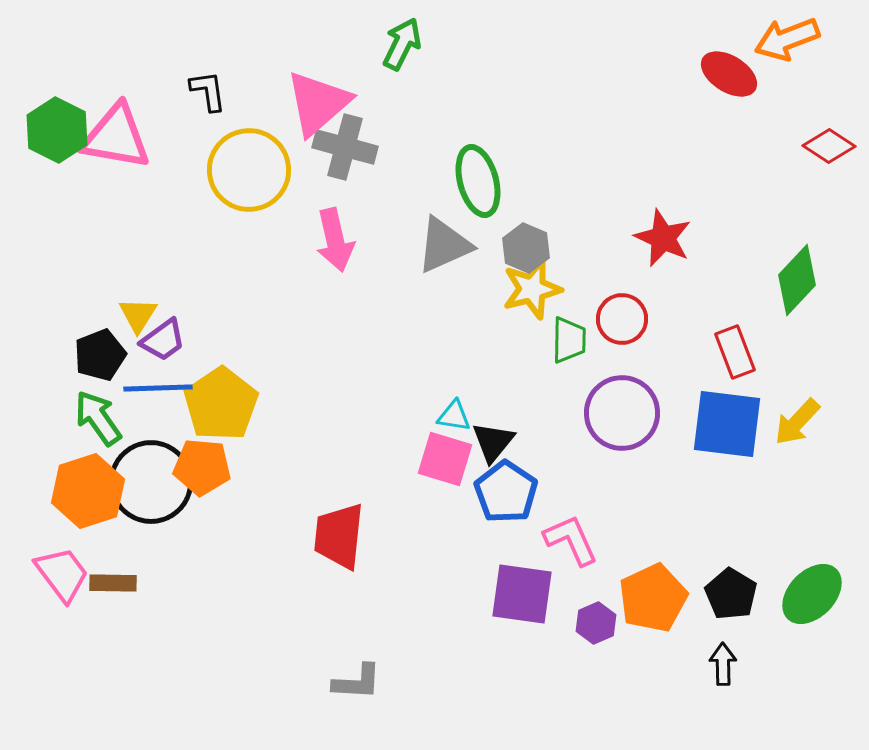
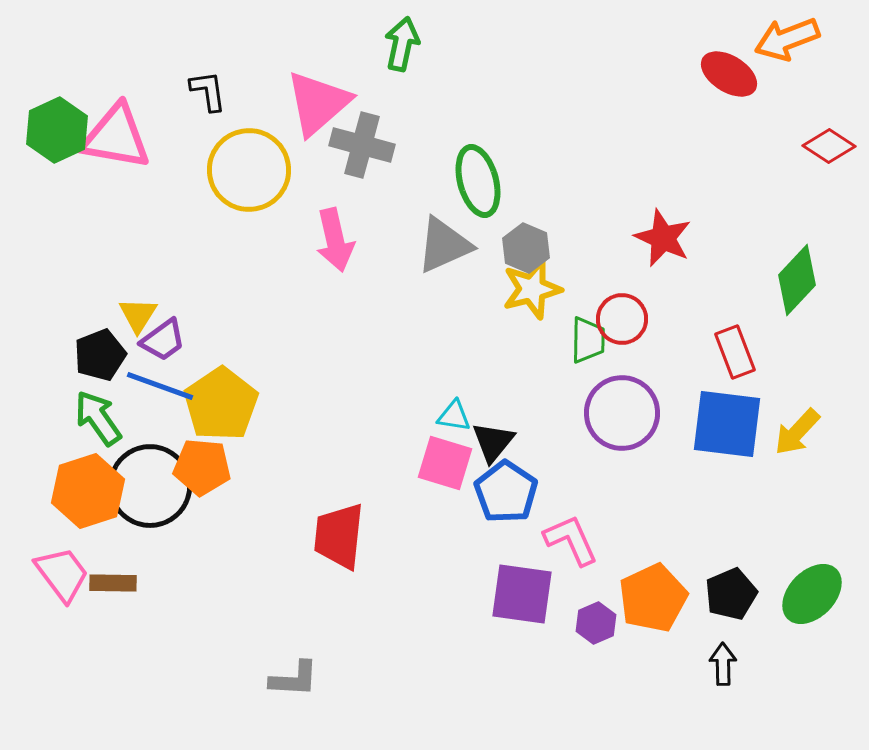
green arrow at (402, 44): rotated 14 degrees counterclockwise
green hexagon at (57, 130): rotated 8 degrees clockwise
gray cross at (345, 147): moved 17 px right, 2 px up
green trapezoid at (569, 340): moved 19 px right
blue line at (158, 388): moved 2 px right, 2 px up; rotated 22 degrees clockwise
yellow arrow at (797, 422): moved 10 px down
pink square at (445, 459): moved 4 px down
black circle at (151, 482): moved 1 px left, 4 px down
black pentagon at (731, 594): rotated 18 degrees clockwise
gray L-shape at (357, 682): moved 63 px left, 3 px up
